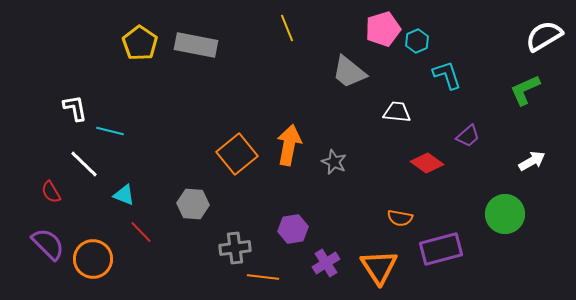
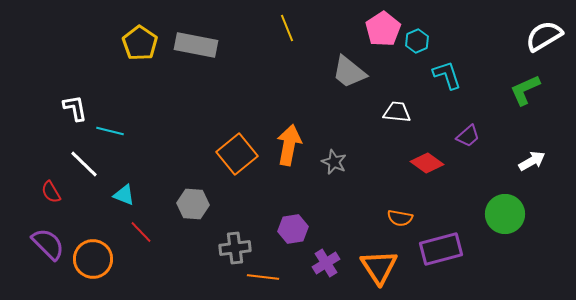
pink pentagon: rotated 16 degrees counterclockwise
